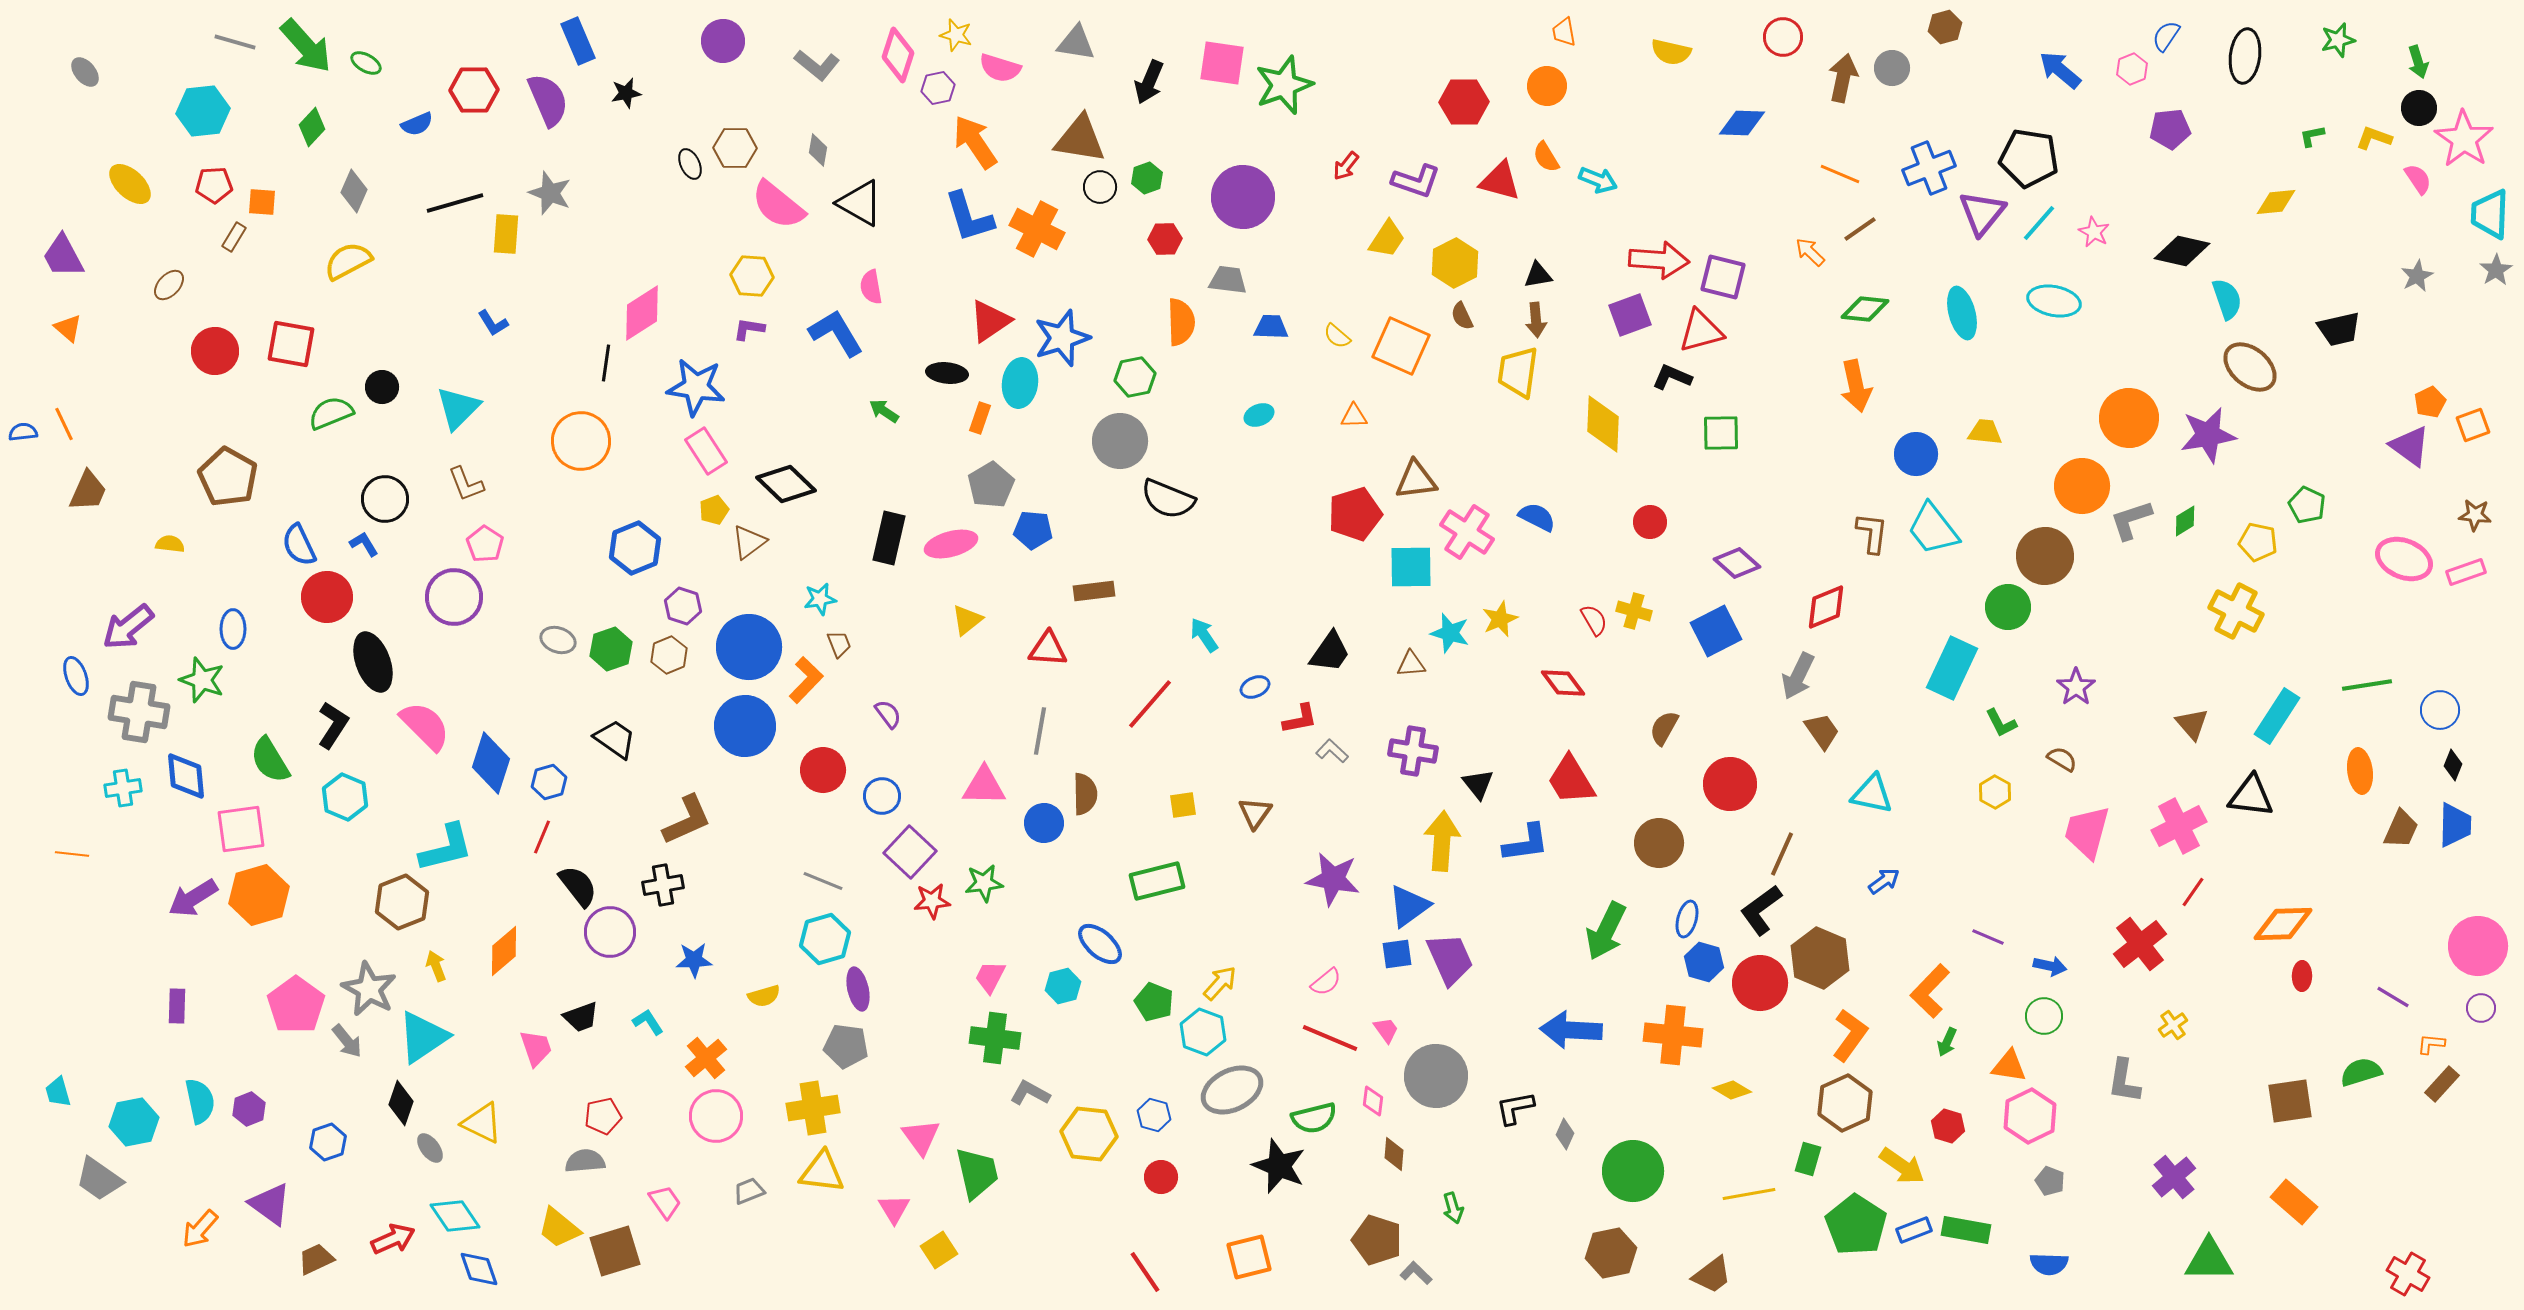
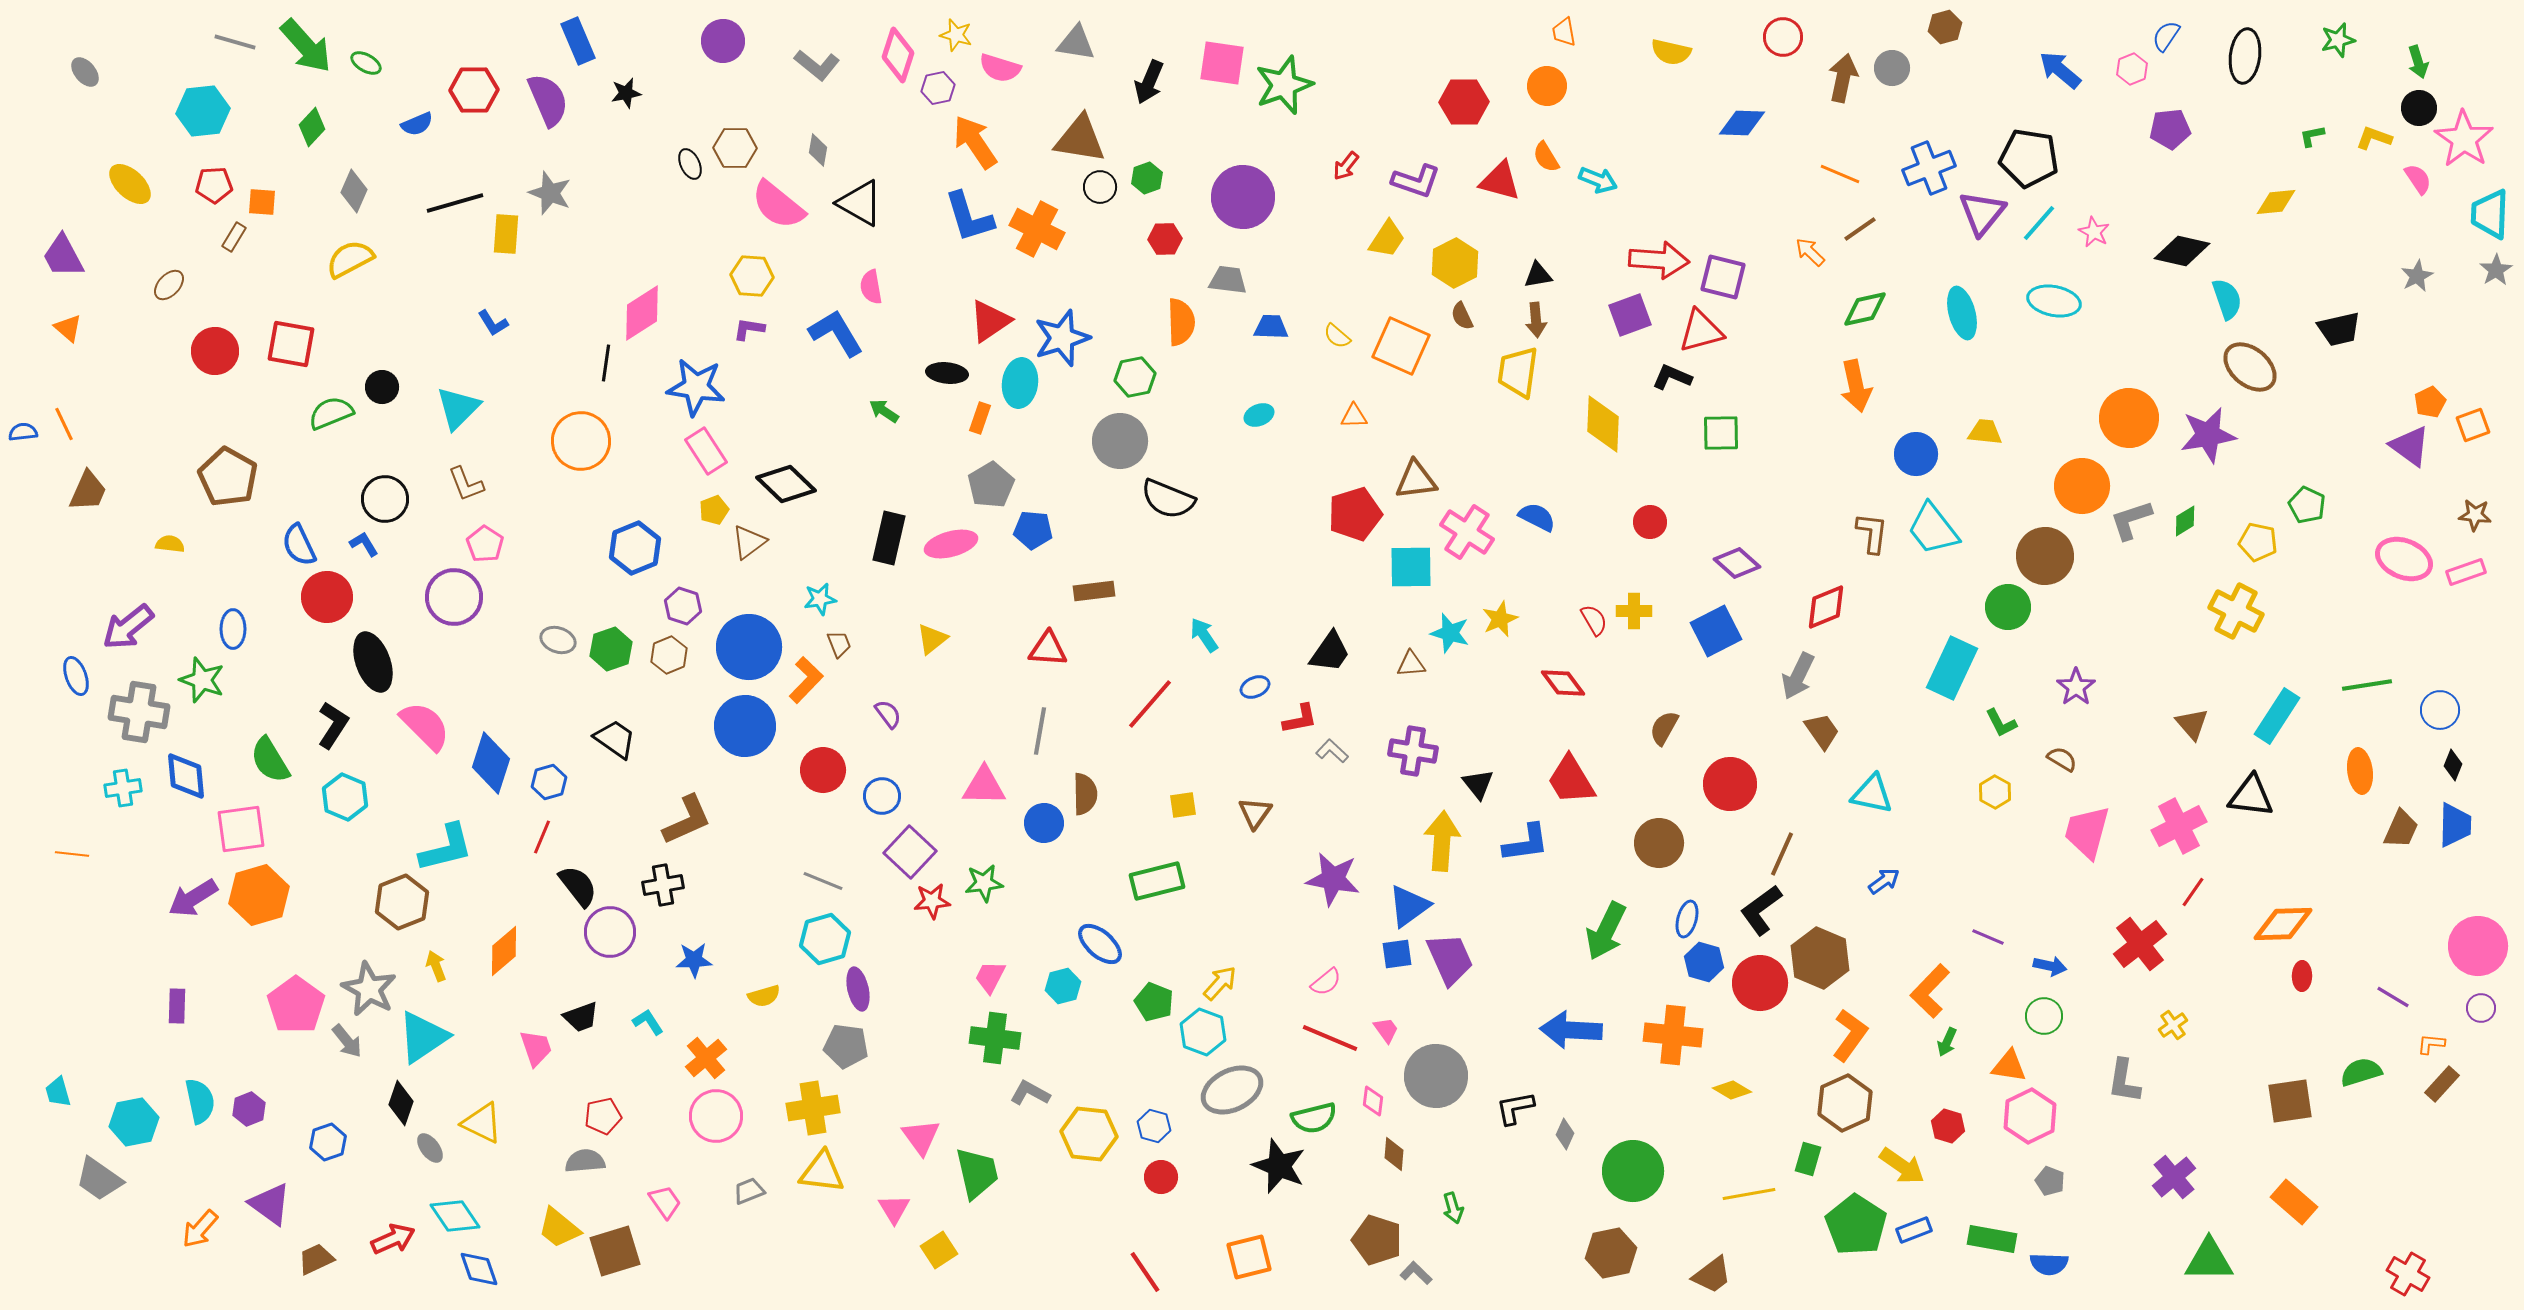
yellow semicircle at (348, 261): moved 2 px right, 2 px up
green diamond at (1865, 309): rotated 18 degrees counterclockwise
yellow cross at (1634, 611): rotated 16 degrees counterclockwise
yellow triangle at (967, 620): moved 35 px left, 19 px down
blue hexagon at (1154, 1115): moved 11 px down
green rectangle at (1966, 1230): moved 26 px right, 9 px down
